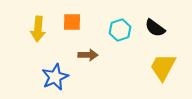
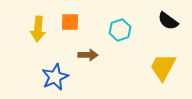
orange square: moved 2 px left
black semicircle: moved 13 px right, 7 px up
